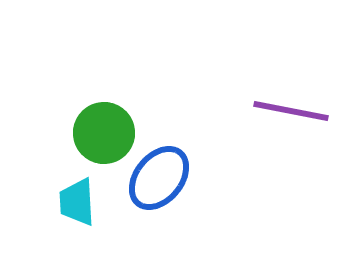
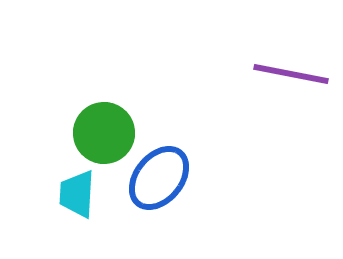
purple line: moved 37 px up
cyan trapezoid: moved 8 px up; rotated 6 degrees clockwise
